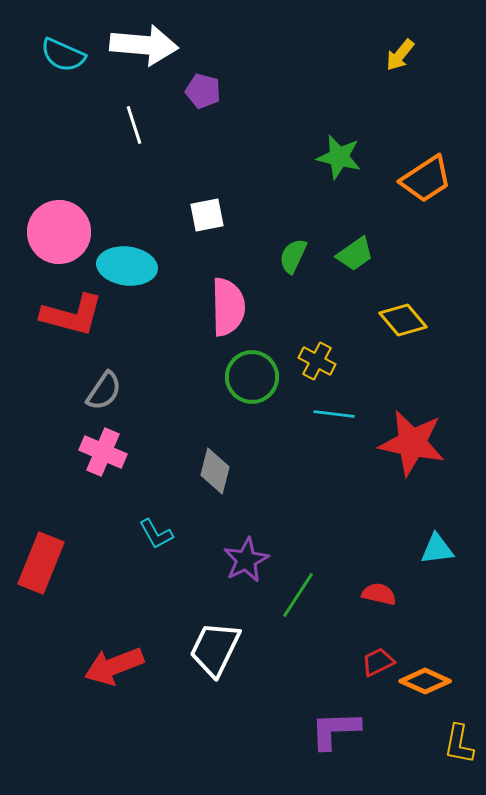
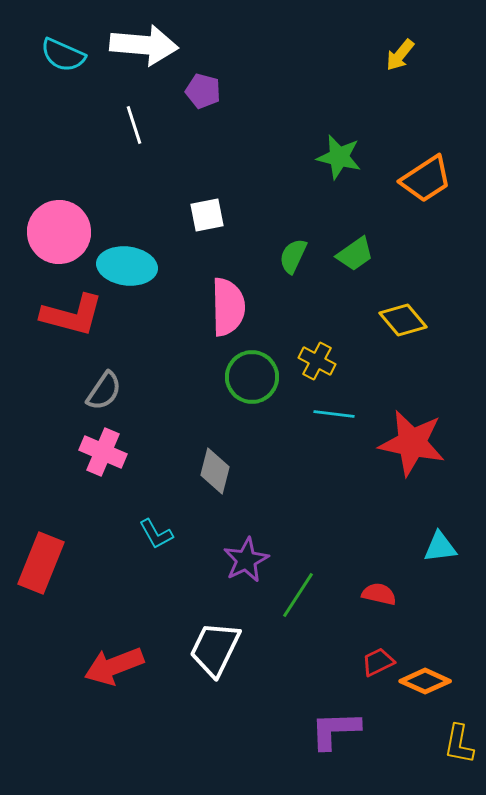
cyan triangle: moved 3 px right, 2 px up
